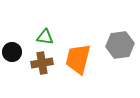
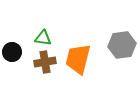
green triangle: moved 2 px left, 1 px down
gray hexagon: moved 2 px right
brown cross: moved 3 px right, 1 px up
